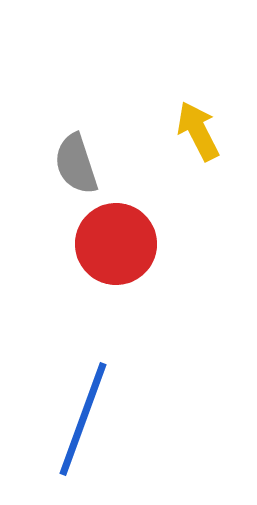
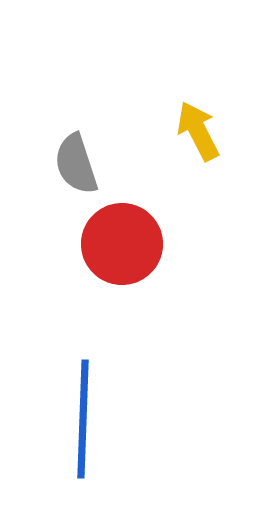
red circle: moved 6 px right
blue line: rotated 18 degrees counterclockwise
